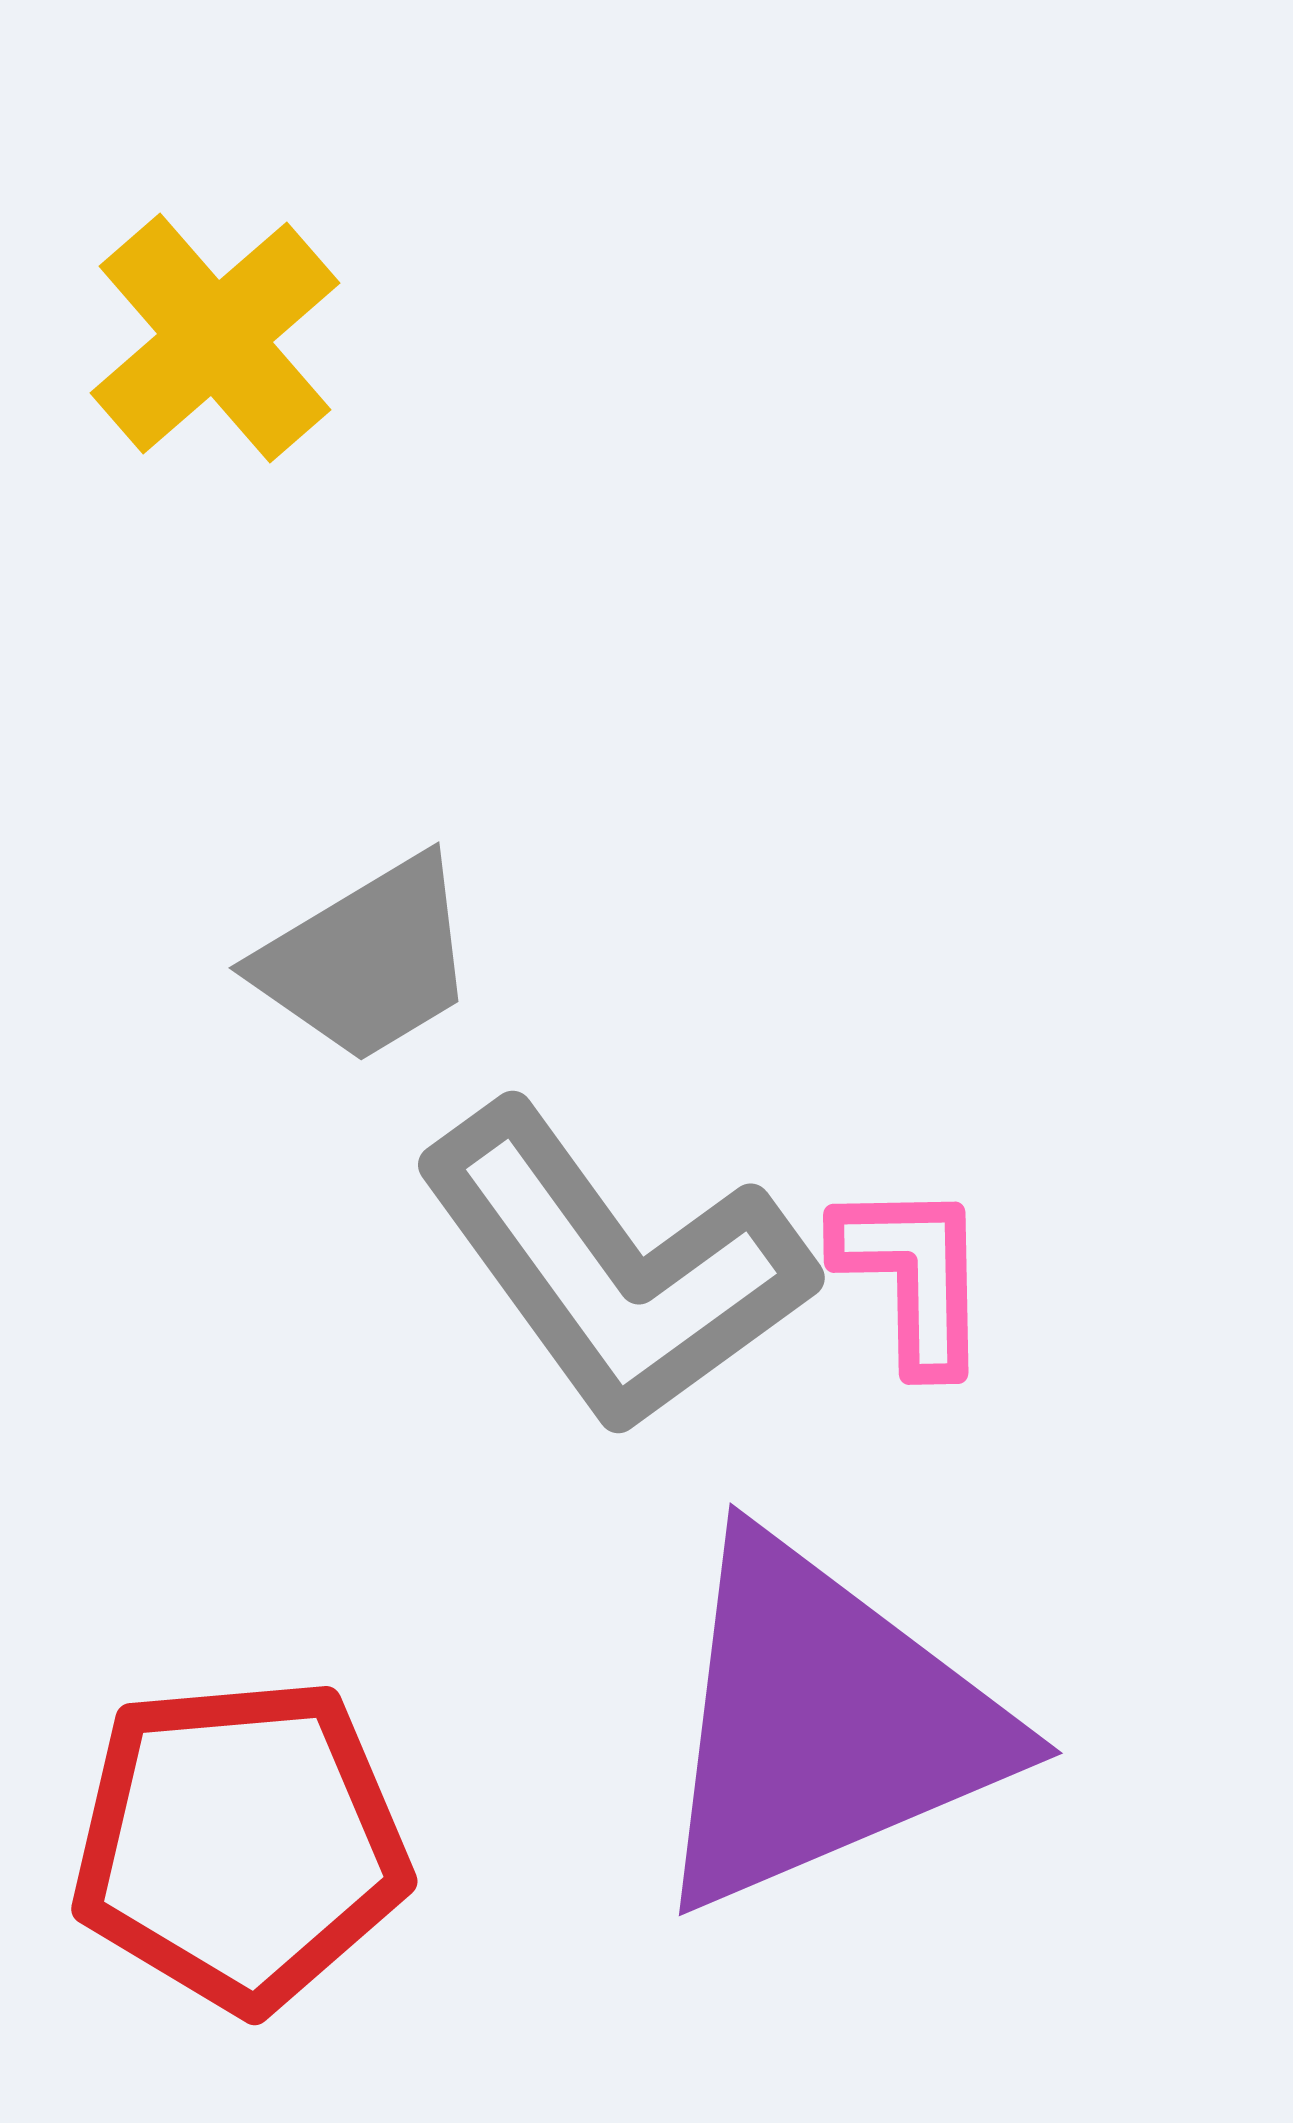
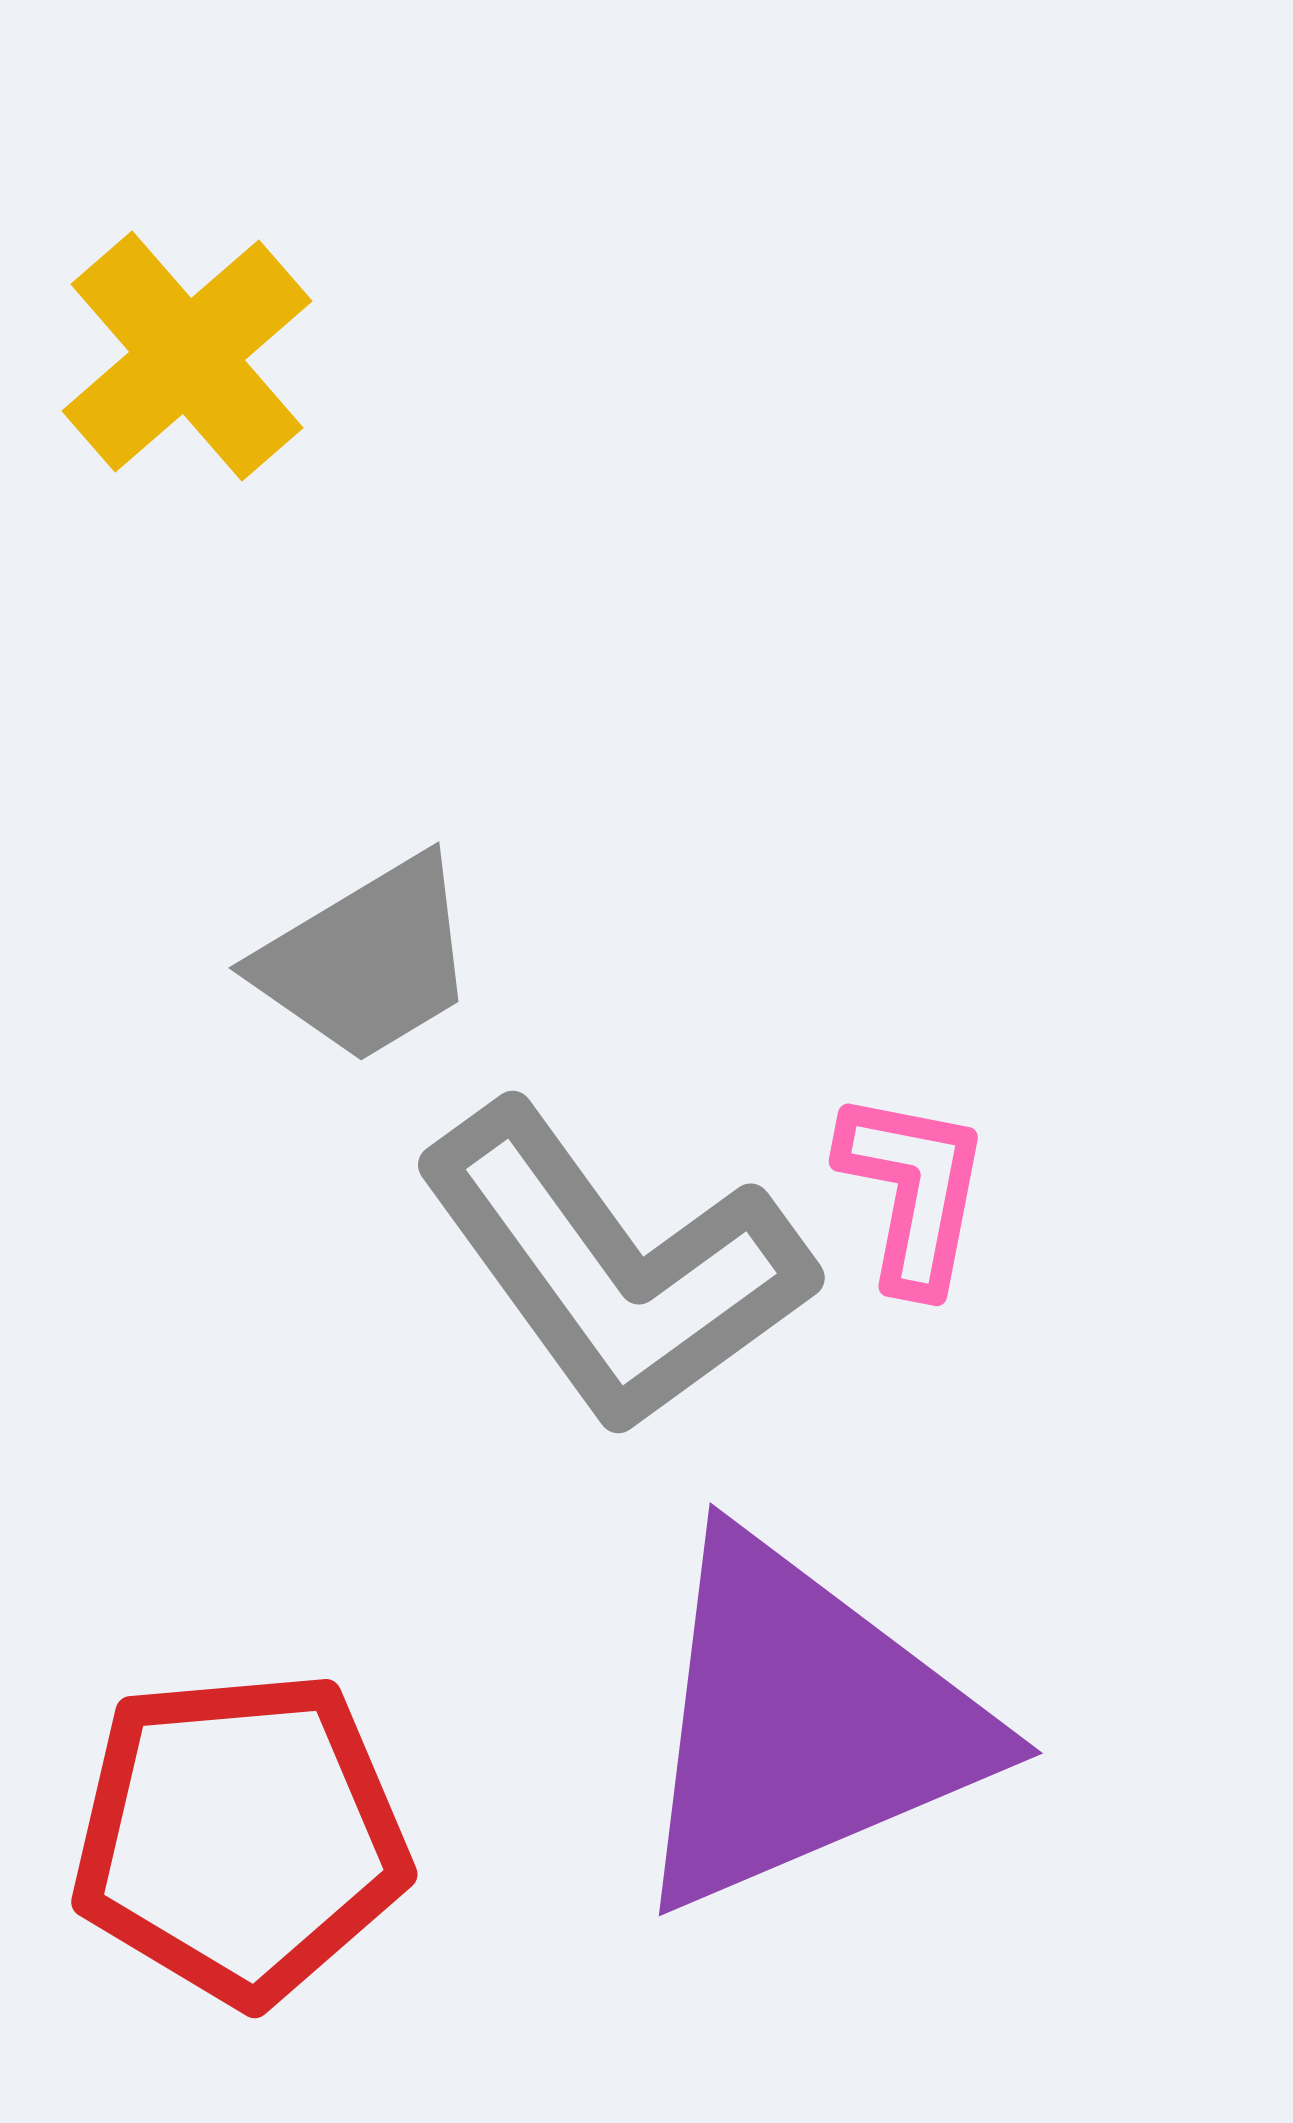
yellow cross: moved 28 px left, 18 px down
pink L-shape: moved 85 px up; rotated 12 degrees clockwise
purple triangle: moved 20 px left
red pentagon: moved 7 px up
